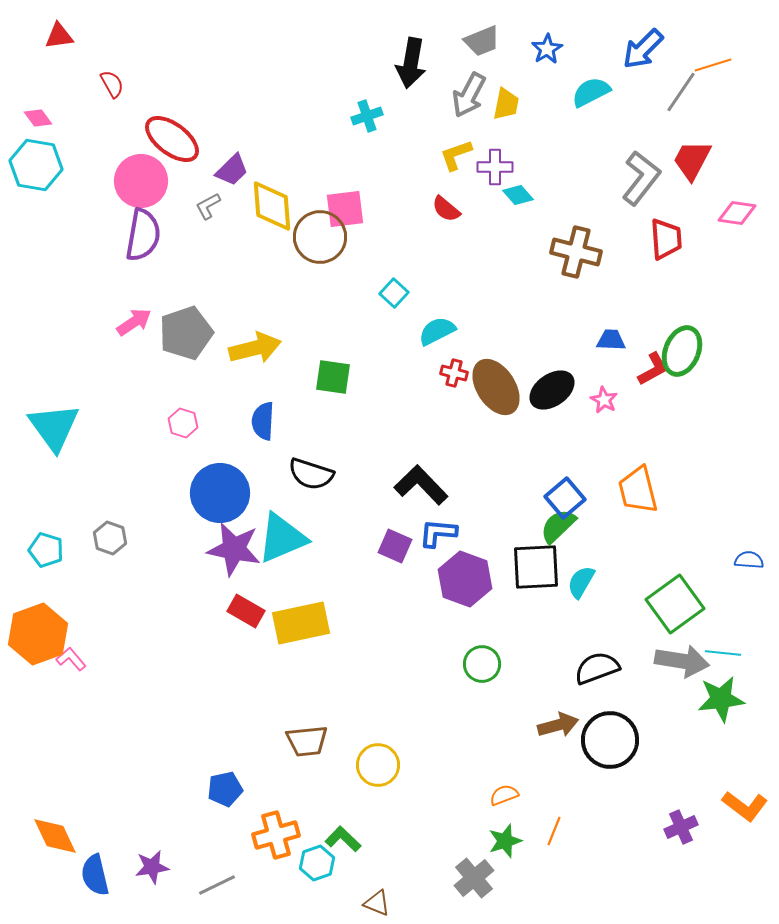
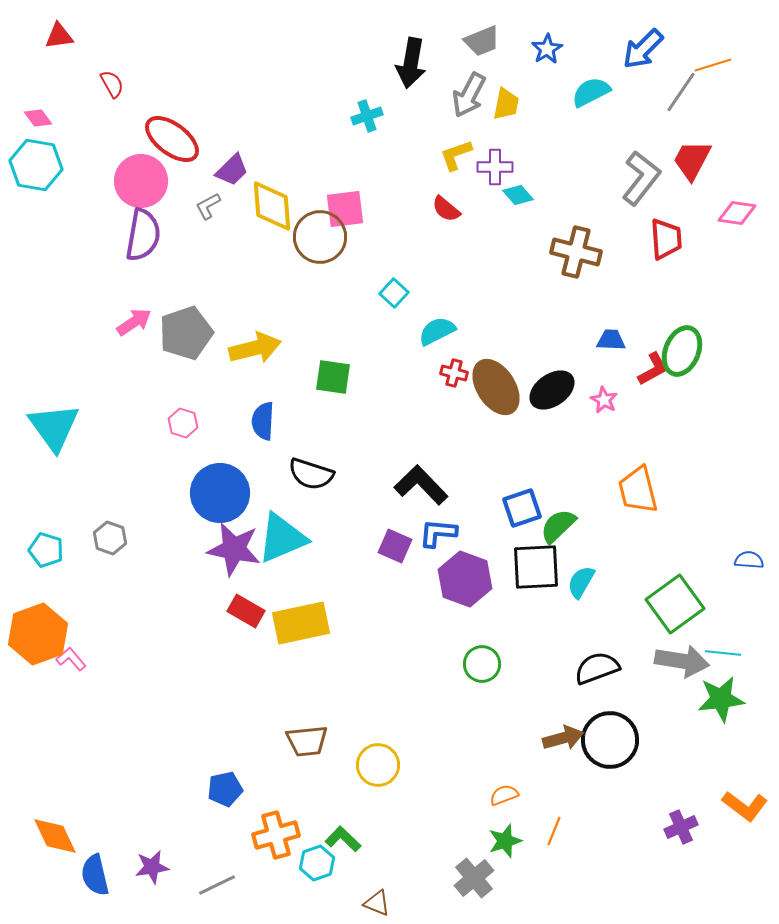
blue square at (565, 498): moved 43 px left, 10 px down; rotated 21 degrees clockwise
brown arrow at (558, 725): moved 5 px right, 13 px down
